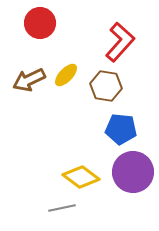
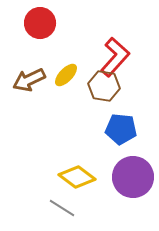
red L-shape: moved 5 px left, 15 px down
brown hexagon: moved 2 px left
purple circle: moved 5 px down
yellow diamond: moved 4 px left
gray line: rotated 44 degrees clockwise
